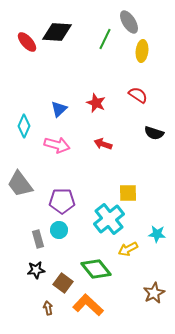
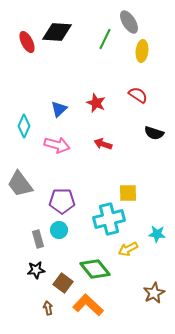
red ellipse: rotated 15 degrees clockwise
cyan cross: rotated 24 degrees clockwise
green diamond: moved 1 px left
